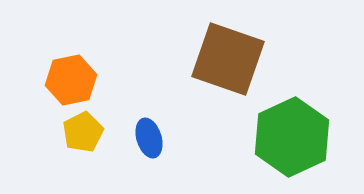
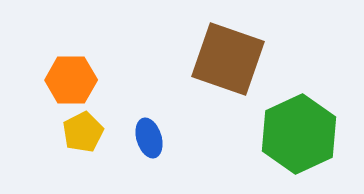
orange hexagon: rotated 12 degrees clockwise
green hexagon: moved 7 px right, 3 px up
